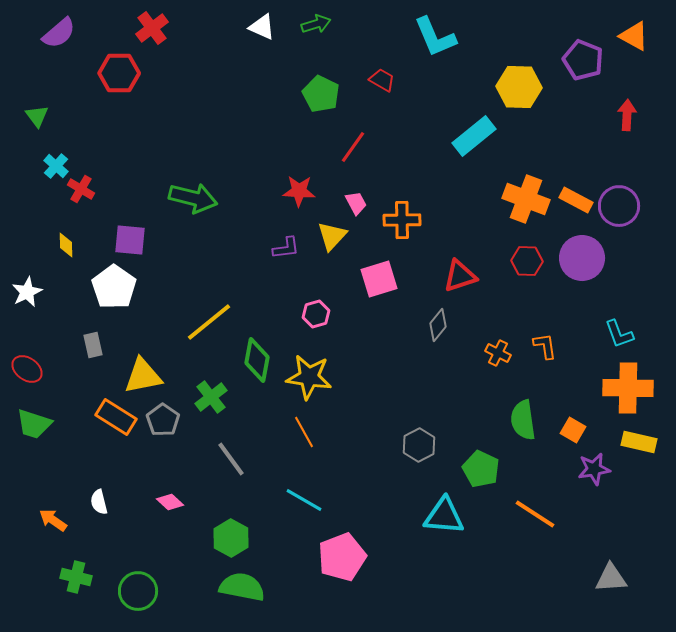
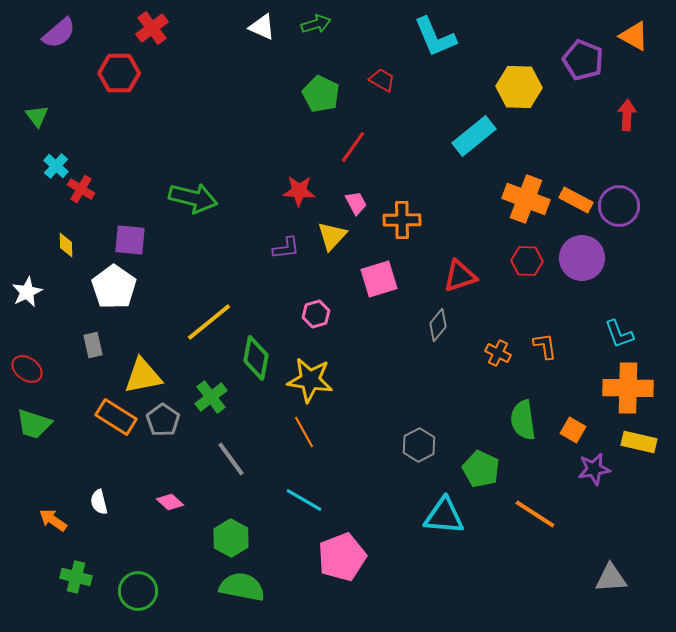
green diamond at (257, 360): moved 1 px left, 2 px up
yellow star at (309, 377): moved 1 px right, 3 px down
